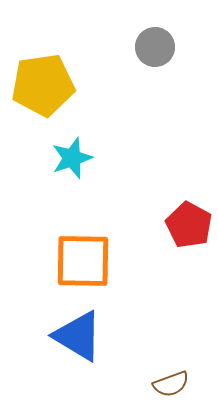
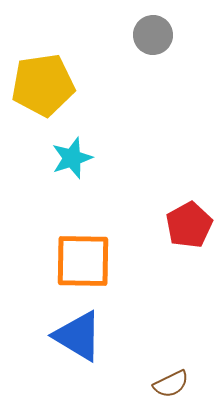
gray circle: moved 2 px left, 12 px up
red pentagon: rotated 15 degrees clockwise
brown semicircle: rotated 6 degrees counterclockwise
